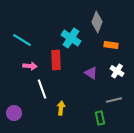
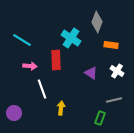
green rectangle: rotated 32 degrees clockwise
